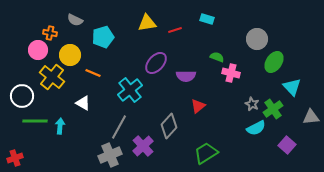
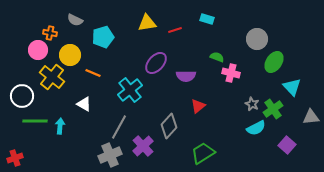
white triangle: moved 1 px right, 1 px down
green trapezoid: moved 3 px left
